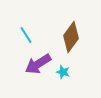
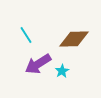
brown diamond: moved 3 px right, 2 px down; rotated 52 degrees clockwise
cyan star: moved 1 px left, 1 px up; rotated 24 degrees clockwise
